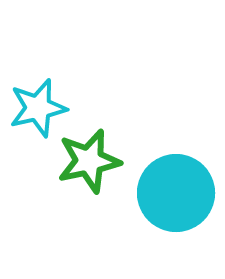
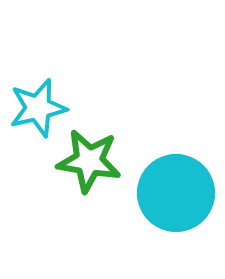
green star: rotated 22 degrees clockwise
